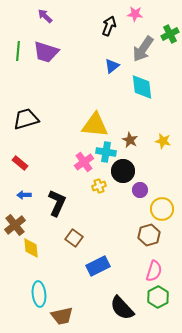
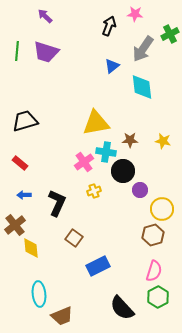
green line: moved 1 px left
black trapezoid: moved 1 px left, 2 px down
yellow triangle: moved 1 px right, 2 px up; rotated 16 degrees counterclockwise
brown star: rotated 28 degrees counterclockwise
yellow cross: moved 5 px left, 5 px down
brown hexagon: moved 4 px right
brown trapezoid: rotated 10 degrees counterclockwise
